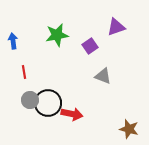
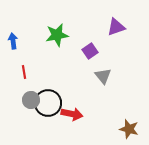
purple square: moved 5 px down
gray triangle: rotated 30 degrees clockwise
gray circle: moved 1 px right
